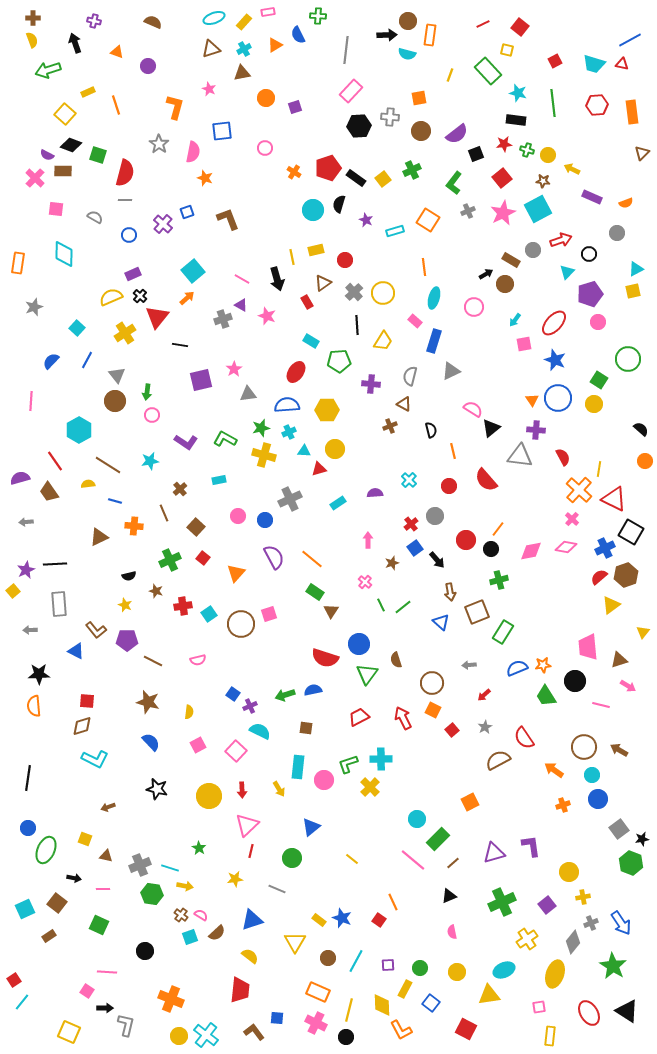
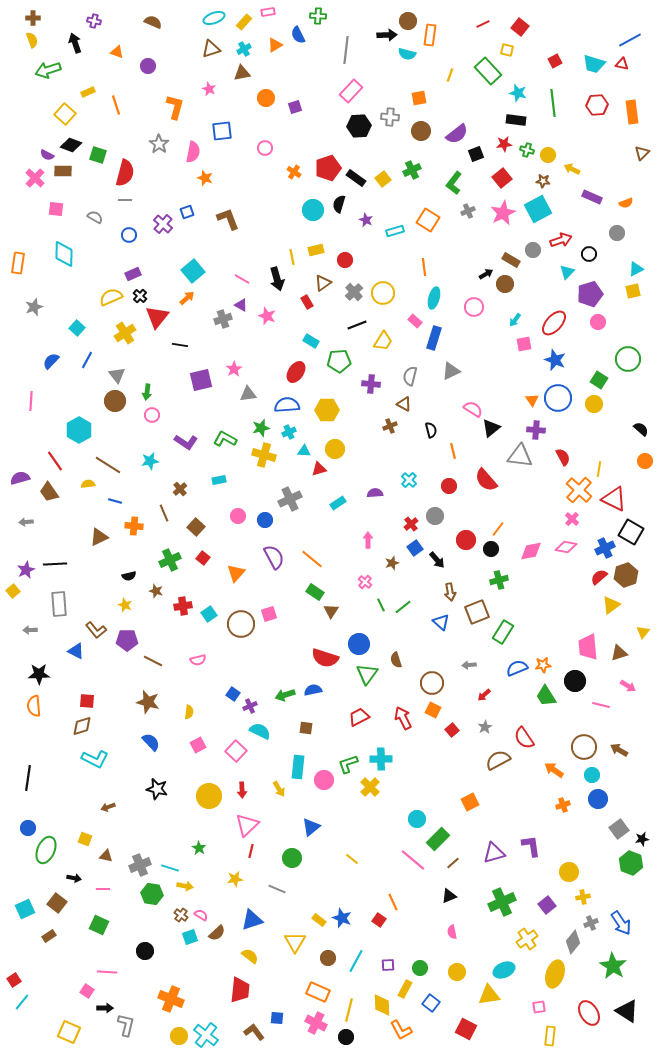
black line at (357, 325): rotated 72 degrees clockwise
blue rectangle at (434, 341): moved 3 px up
brown triangle at (619, 660): moved 7 px up
